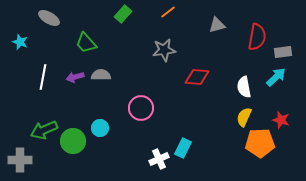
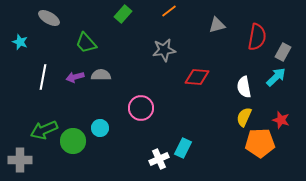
orange line: moved 1 px right, 1 px up
gray rectangle: rotated 54 degrees counterclockwise
